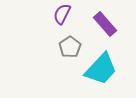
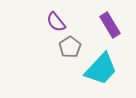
purple semicircle: moved 6 px left, 8 px down; rotated 65 degrees counterclockwise
purple rectangle: moved 5 px right, 1 px down; rotated 10 degrees clockwise
